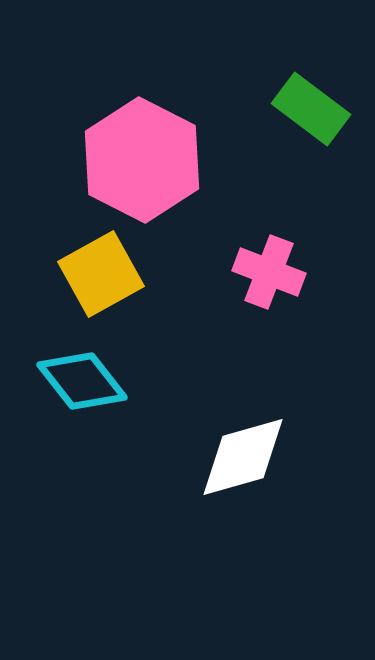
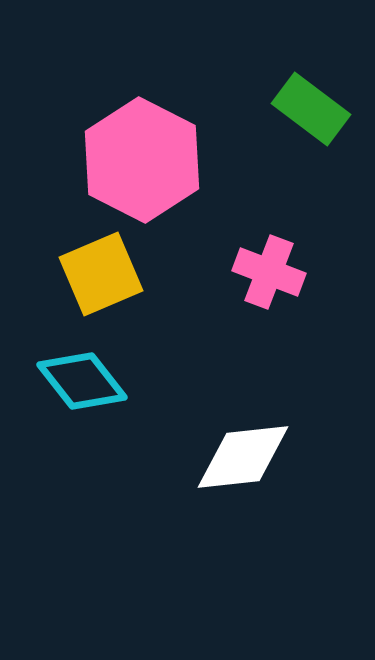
yellow square: rotated 6 degrees clockwise
white diamond: rotated 10 degrees clockwise
